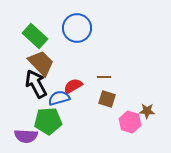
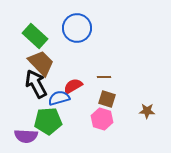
pink hexagon: moved 28 px left, 3 px up
